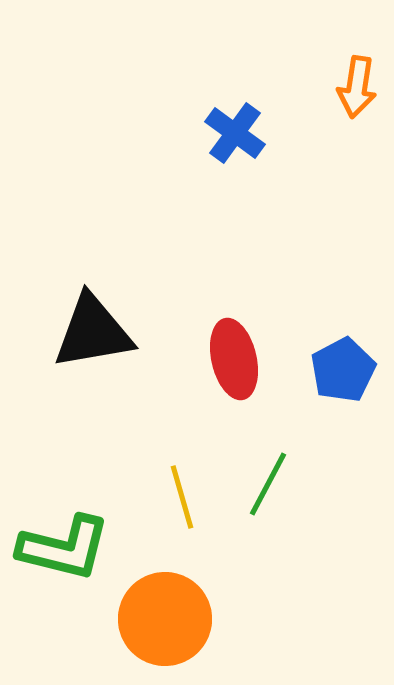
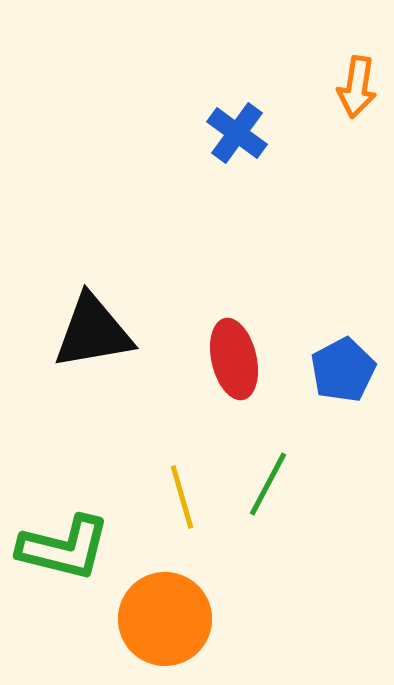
blue cross: moved 2 px right
